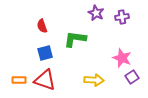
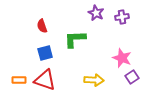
green L-shape: rotated 10 degrees counterclockwise
